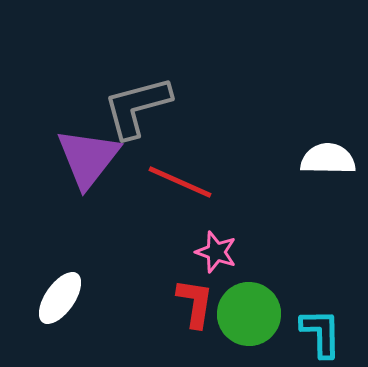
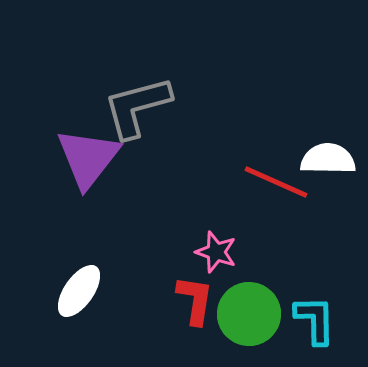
red line: moved 96 px right
white ellipse: moved 19 px right, 7 px up
red L-shape: moved 3 px up
cyan L-shape: moved 6 px left, 13 px up
